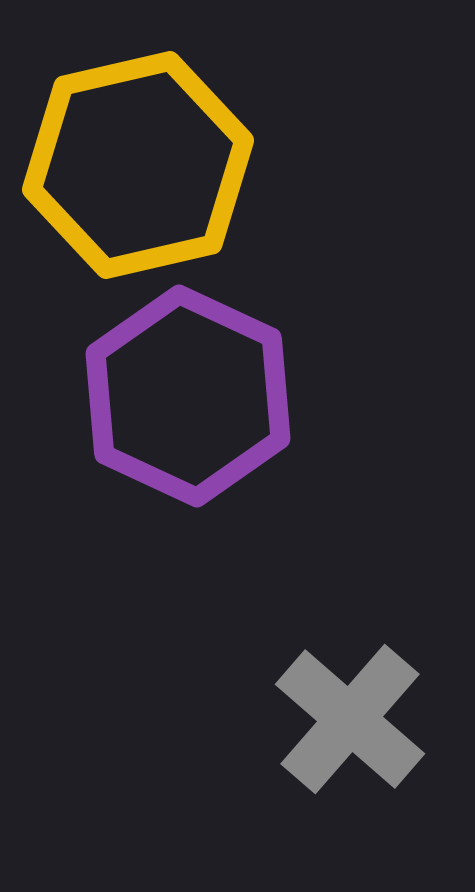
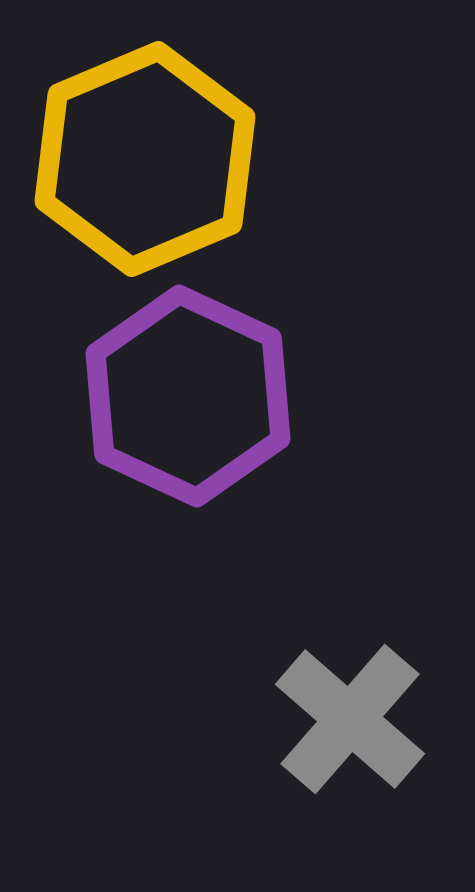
yellow hexagon: moved 7 px right, 6 px up; rotated 10 degrees counterclockwise
